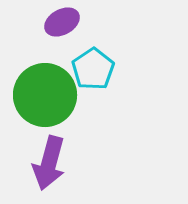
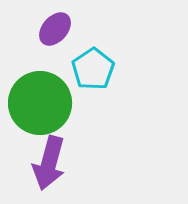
purple ellipse: moved 7 px left, 7 px down; rotated 20 degrees counterclockwise
green circle: moved 5 px left, 8 px down
